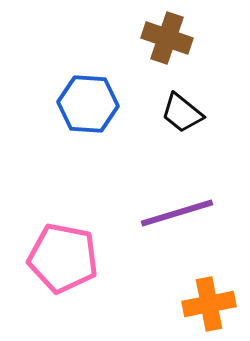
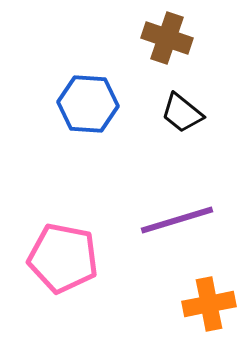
purple line: moved 7 px down
